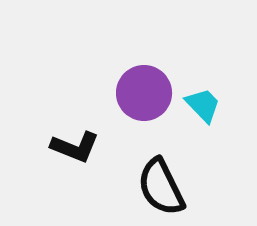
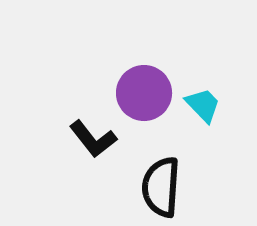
black L-shape: moved 18 px right, 8 px up; rotated 30 degrees clockwise
black semicircle: rotated 30 degrees clockwise
